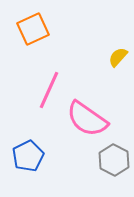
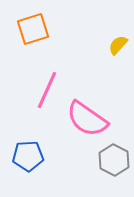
orange square: rotated 8 degrees clockwise
yellow semicircle: moved 12 px up
pink line: moved 2 px left
blue pentagon: rotated 24 degrees clockwise
